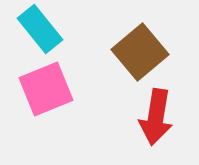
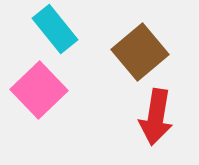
cyan rectangle: moved 15 px right
pink square: moved 7 px left, 1 px down; rotated 22 degrees counterclockwise
